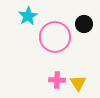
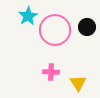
black circle: moved 3 px right, 3 px down
pink circle: moved 7 px up
pink cross: moved 6 px left, 8 px up
